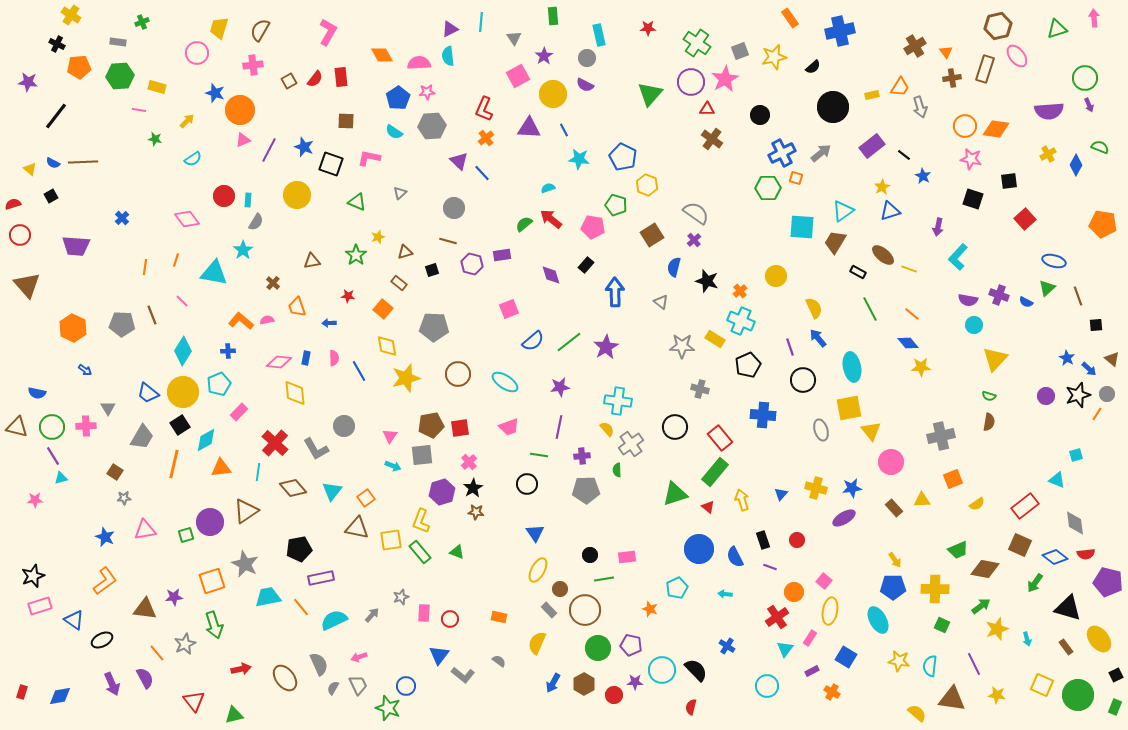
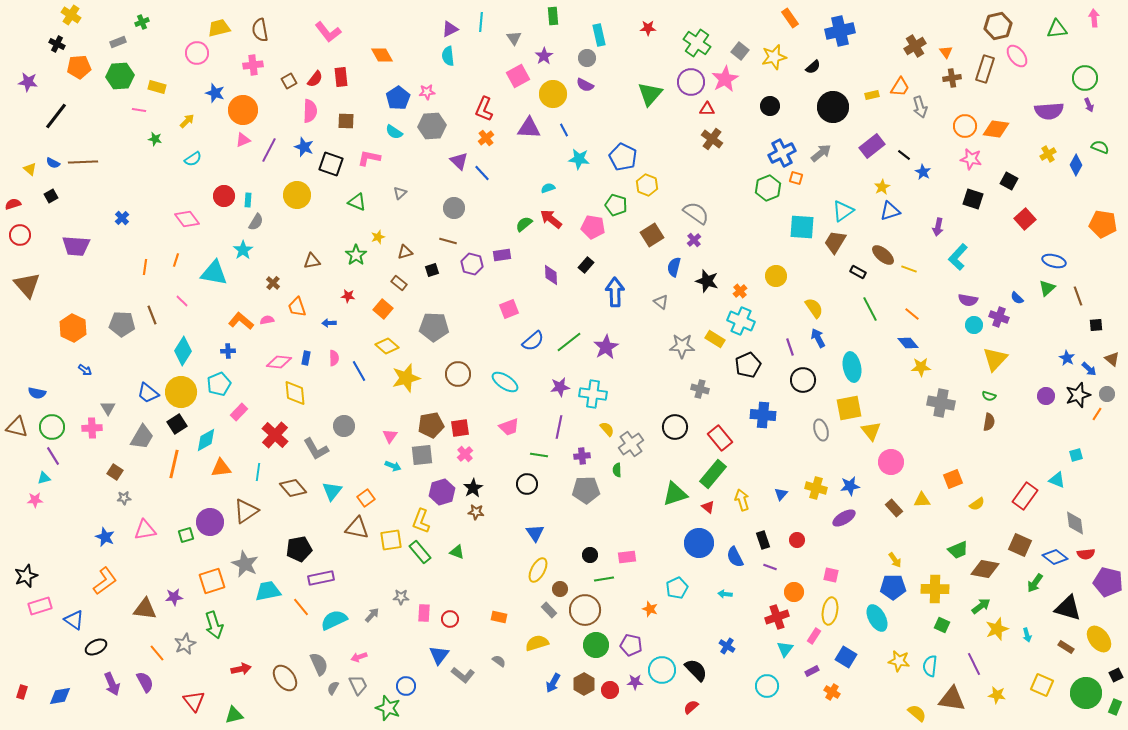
yellow trapezoid at (219, 28): rotated 60 degrees clockwise
green triangle at (1057, 29): rotated 10 degrees clockwise
brown semicircle at (260, 30): rotated 40 degrees counterclockwise
pink L-shape at (328, 32): rotated 112 degrees clockwise
gray rectangle at (118, 42): rotated 28 degrees counterclockwise
gray square at (740, 51): rotated 30 degrees counterclockwise
pink semicircle at (419, 63): moved 109 px left, 48 px down; rotated 95 degrees clockwise
orange circle at (240, 110): moved 3 px right
black circle at (760, 115): moved 10 px right, 9 px up
blue star at (923, 176): moved 4 px up
black square at (1009, 181): rotated 36 degrees clockwise
green hexagon at (768, 188): rotated 20 degrees counterclockwise
purple diamond at (551, 275): rotated 15 degrees clockwise
purple cross at (999, 295): moved 22 px down
blue semicircle at (1026, 302): moved 9 px left, 4 px up; rotated 16 degrees clockwise
yellow semicircle at (814, 308): rotated 10 degrees counterclockwise
blue arrow at (818, 338): rotated 12 degrees clockwise
yellow diamond at (387, 346): rotated 40 degrees counterclockwise
yellow circle at (183, 392): moved 2 px left
cyan cross at (618, 401): moved 25 px left, 7 px up
black square at (180, 425): moved 3 px left, 1 px up
pink cross at (86, 426): moved 6 px right, 2 px down
gray cross at (941, 436): moved 33 px up; rotated 24 degrees clockwise
red cross at (275, 443): moved 8 px up
pink cross at (469, 462): moved 4 px left, 8 px up
green rectangle at (715, 472): moved 2 px left, 2 px down
cyan triangle at (61, 478): moved 17 px left
blue star at (852, 488): moved 2 px left, 2 px up
red rectangle at (1025, 506): moved 10 px up; rotated 16 degrees counterclockwise
blue circle at (699, 549): moved 6 px up
black star at (33, 576): moved 7 px left
pink square at (824, 581): moved 7 px right, 6 px up; rotated 28 degrees counterclockwise
cyan trapezoid at (268, 597): moved 6 px up
gray star at (401, 597): rotated 21 degrees clockwise
red cross at (777, 617): rotated 15 degrees clockwise
cyan ellipse at (878, 620): moved 1 px left, 2 px up
pink rectangle at (810, 638): moved 4 px right, 2 px up
cyan arrow at (1027, 639): moved 4 px up
black ellipse at (102, 640): moved 6 px left, 7 px down
yellow semicircle at (537, 643): rotated 50 degrees clockwise
brown rectangle at (1066, 647): rotated 21 degrees counterclockwise
green circle at (598, 648): moved 2 px left, 3 px up
purple semicircle at (145, 678): moved 4 px down
red circle at (614, 695): moved 4 px left, 5 px up
green circle at (1078, 695): moved 8 px right, 2 px up
red semicircle at (691, 707): rotated 35 degrees clockwise
